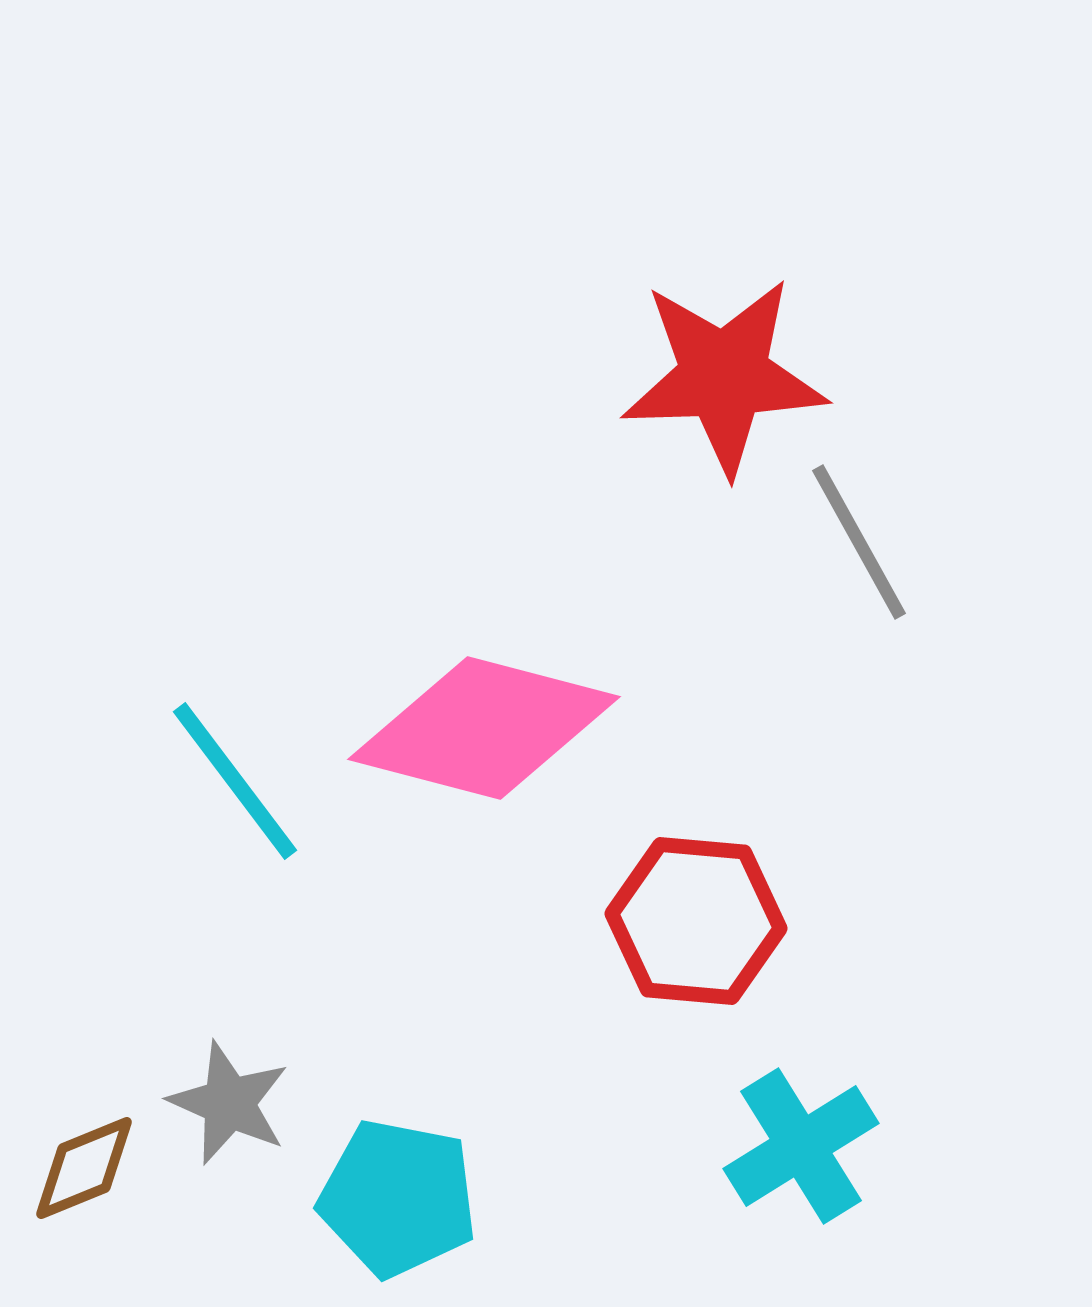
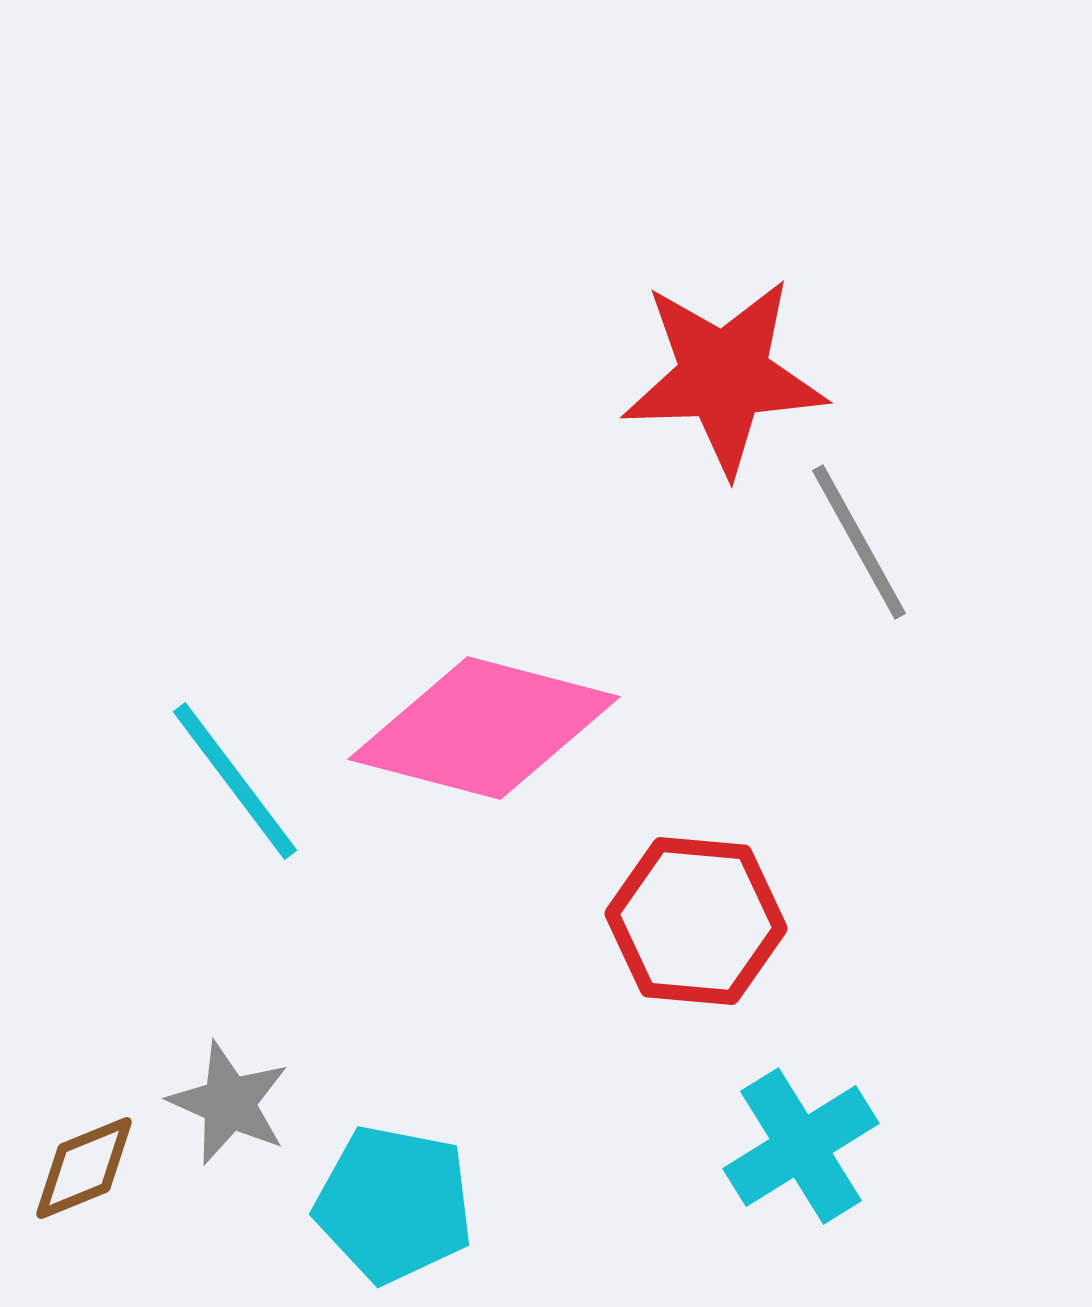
cyan pentagon: moved 4 px left, 6 px down
